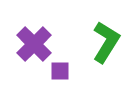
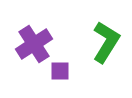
purple cross: rotated 12 degrees clockwise
